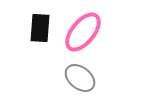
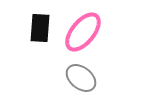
gray ellipse: moved 1 px right
